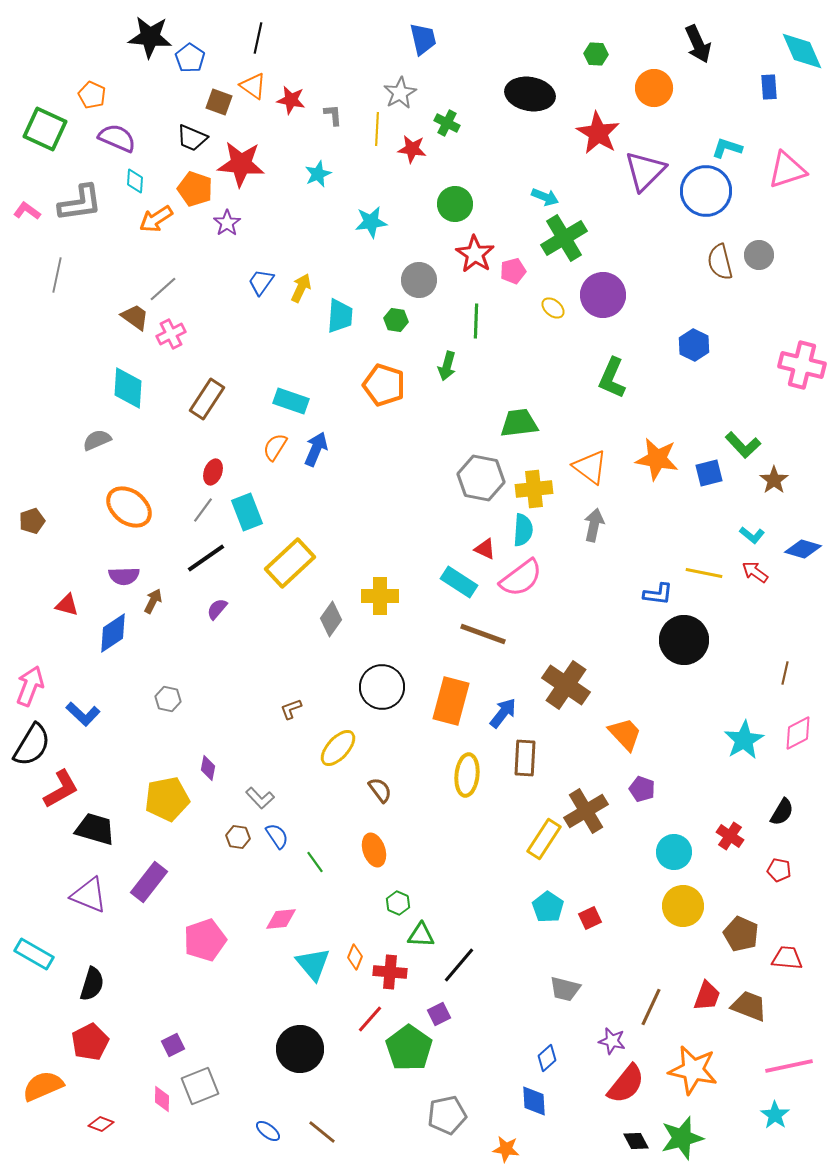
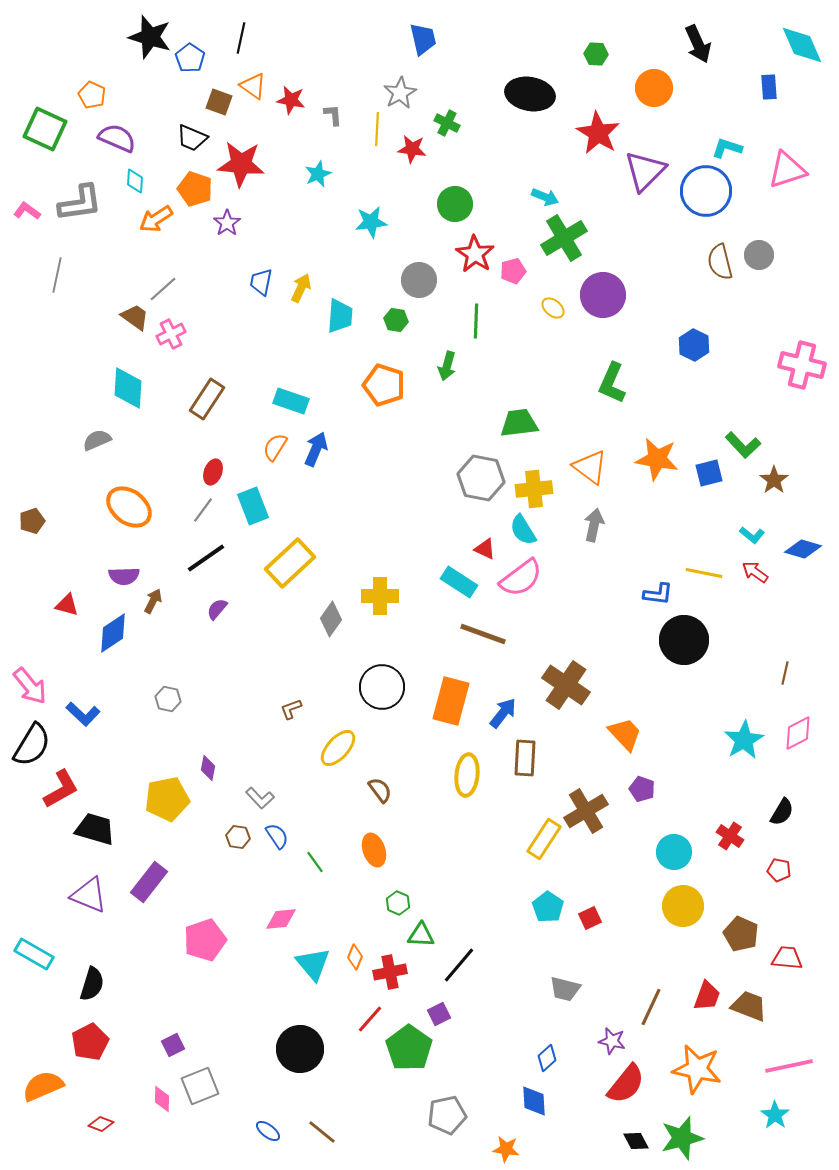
black star at (150, 37): rotated 12 degrees clockwise
black line at (258, 38): moved 17 px left
cyan diamond at (802, 51): moved 6 px up
blue trapezoid at (261, 282): rotated 24 degrees counterclockwise
green L-shape at (612, 378): moved 5 px down
cyan rectangle at (247, 512): moved 6 px right, 6 px up
cyan semicircle at (523, 530): rotated 144 degrees clockwise
pink arrow at (30, 686): rotated 120 degrees clockwise
red cross at (390, 972): rotated 16 degrees counterclockwise
orange star at (693, 1070): moved 4 px right, 1 px up
